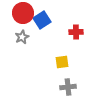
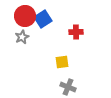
red circle: moved 2 px right, 3 px down
blue square: moved 1 px right, 1 px up
gray cross: rotated 28 degrees clockwise
